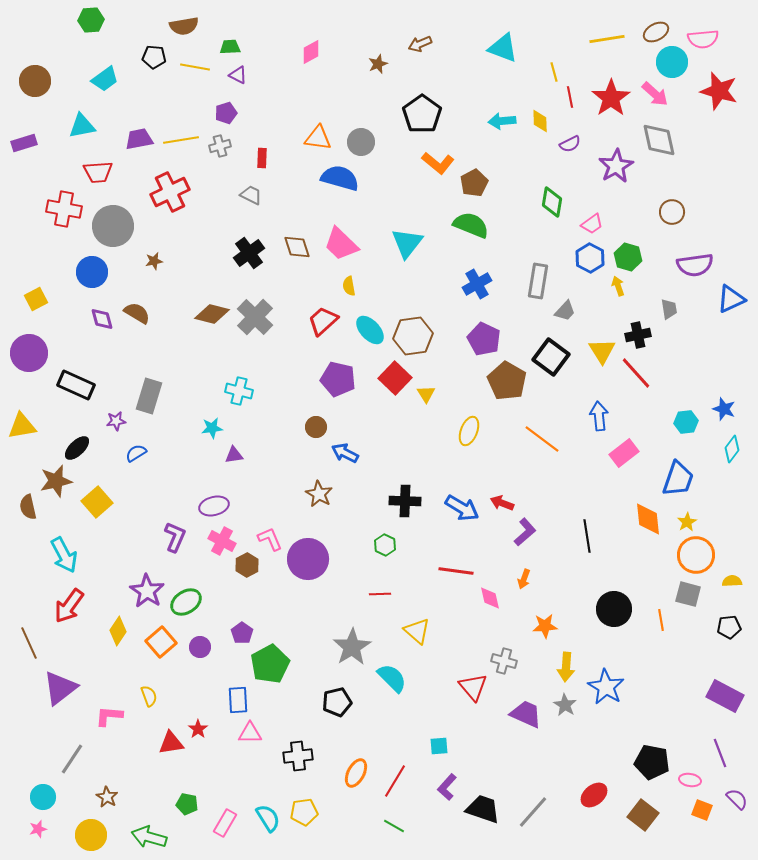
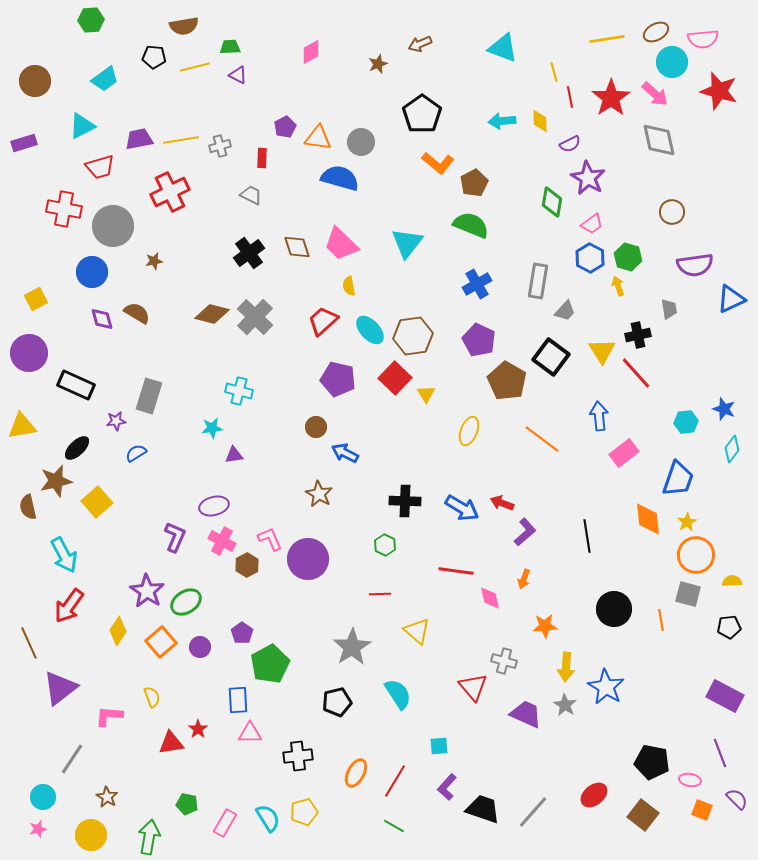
yellow line at (195, 67): rotated 24 degrees counterclockwise
purple pentagon at (226, 113): moved 59 px right, 14 px down; rotated 10 degrees counterclockwise
cyan triangle at (82, 126): rotated 16 degrees counterclockwise
purple star at (616, 166): moved 28 px left, 12 px down; rotated 12 degrees counterclockwise
red trapezoid at (98, 172): moved 2 px right, 5 px up; rotated 12 degrees counterclockwise
purple pentagon at (484, 339): moved 5 px left, 1 px down
cyan semicircle at (392, 678): moved 6 px right, 16 px down; rotated 12 degrees clockwise
yellow semicircle at (149, 696): moved 3 px right, 1 px down
yellow pentagon at (304, 812): rotated 8 degrees counterclockwise
green arrow at (149, 837): rotated 84 degrees clockwise
